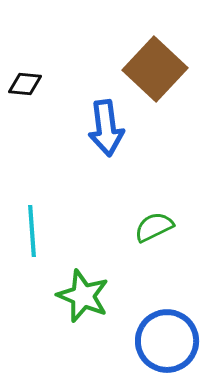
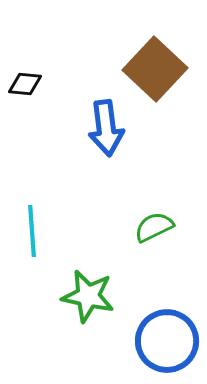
green star: moved 5 px right; rotated 10 degrees counterclockwise
